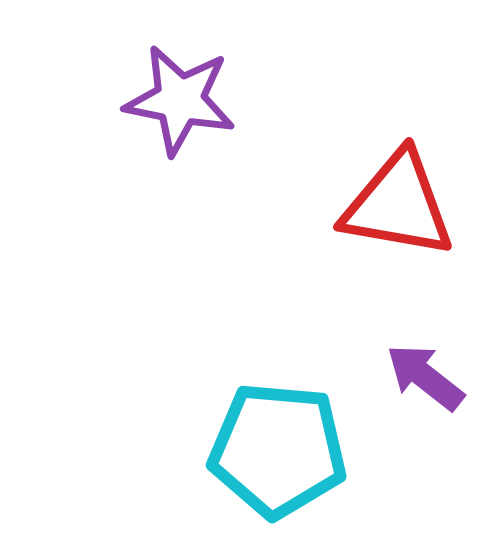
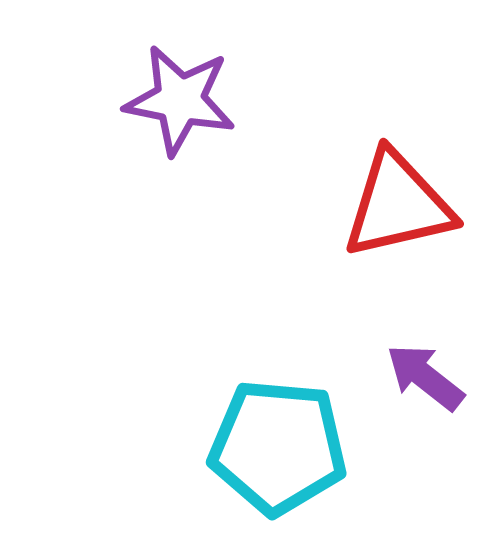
red triangle: rotated 23 degrees counterclockwise
cyan pentagon: moved 3 px up
